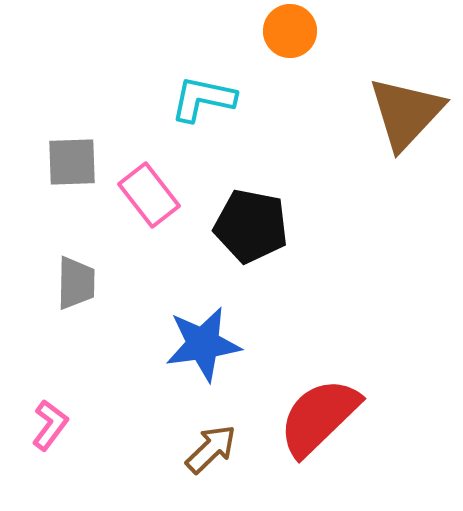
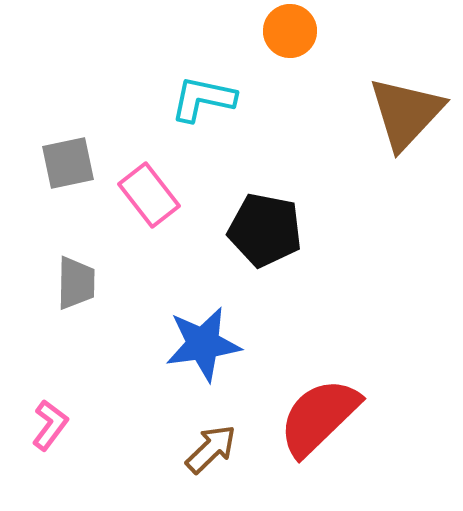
gray square: moved 4 px left, 1 px down; rotated 10 degrees counterclockwise
black pentagon: moved 14 px right, 4 px down
